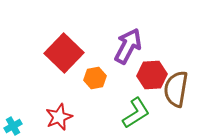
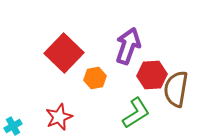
purple arrow: rotated 9 degrees counterclockwise
